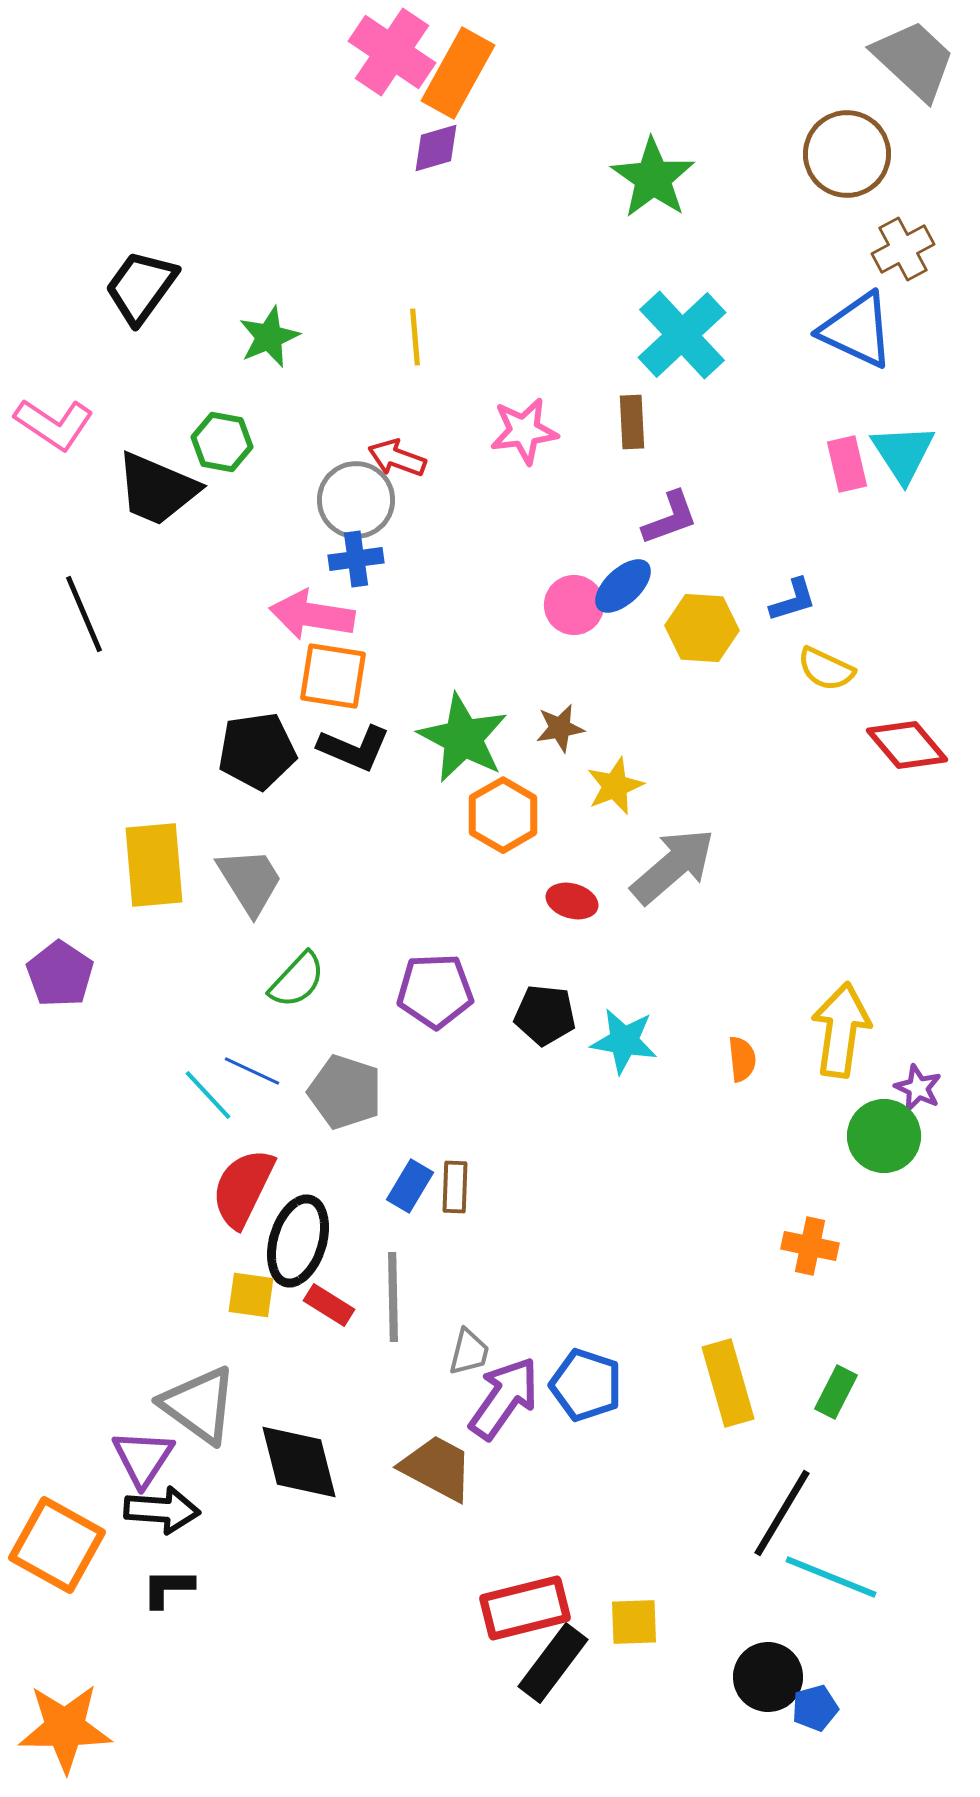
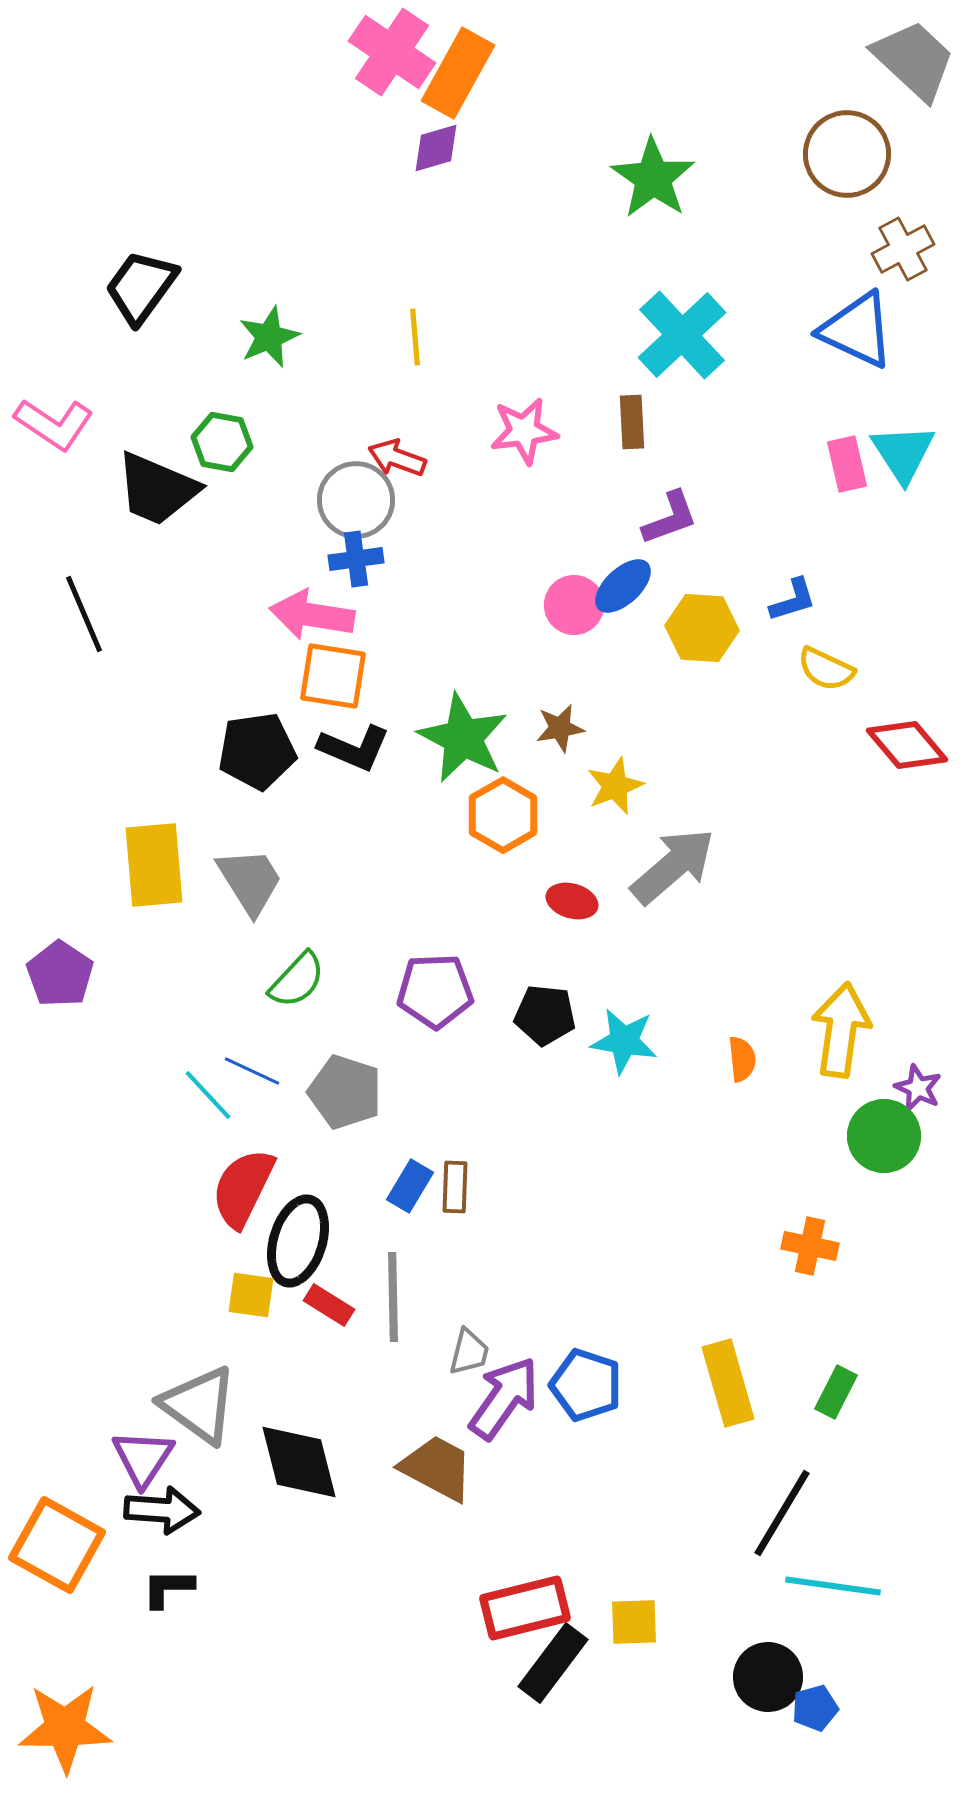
cyan line at (831, 1577): moved 2 px right, 9 px down; rotated 14 degrees counterclockwise
